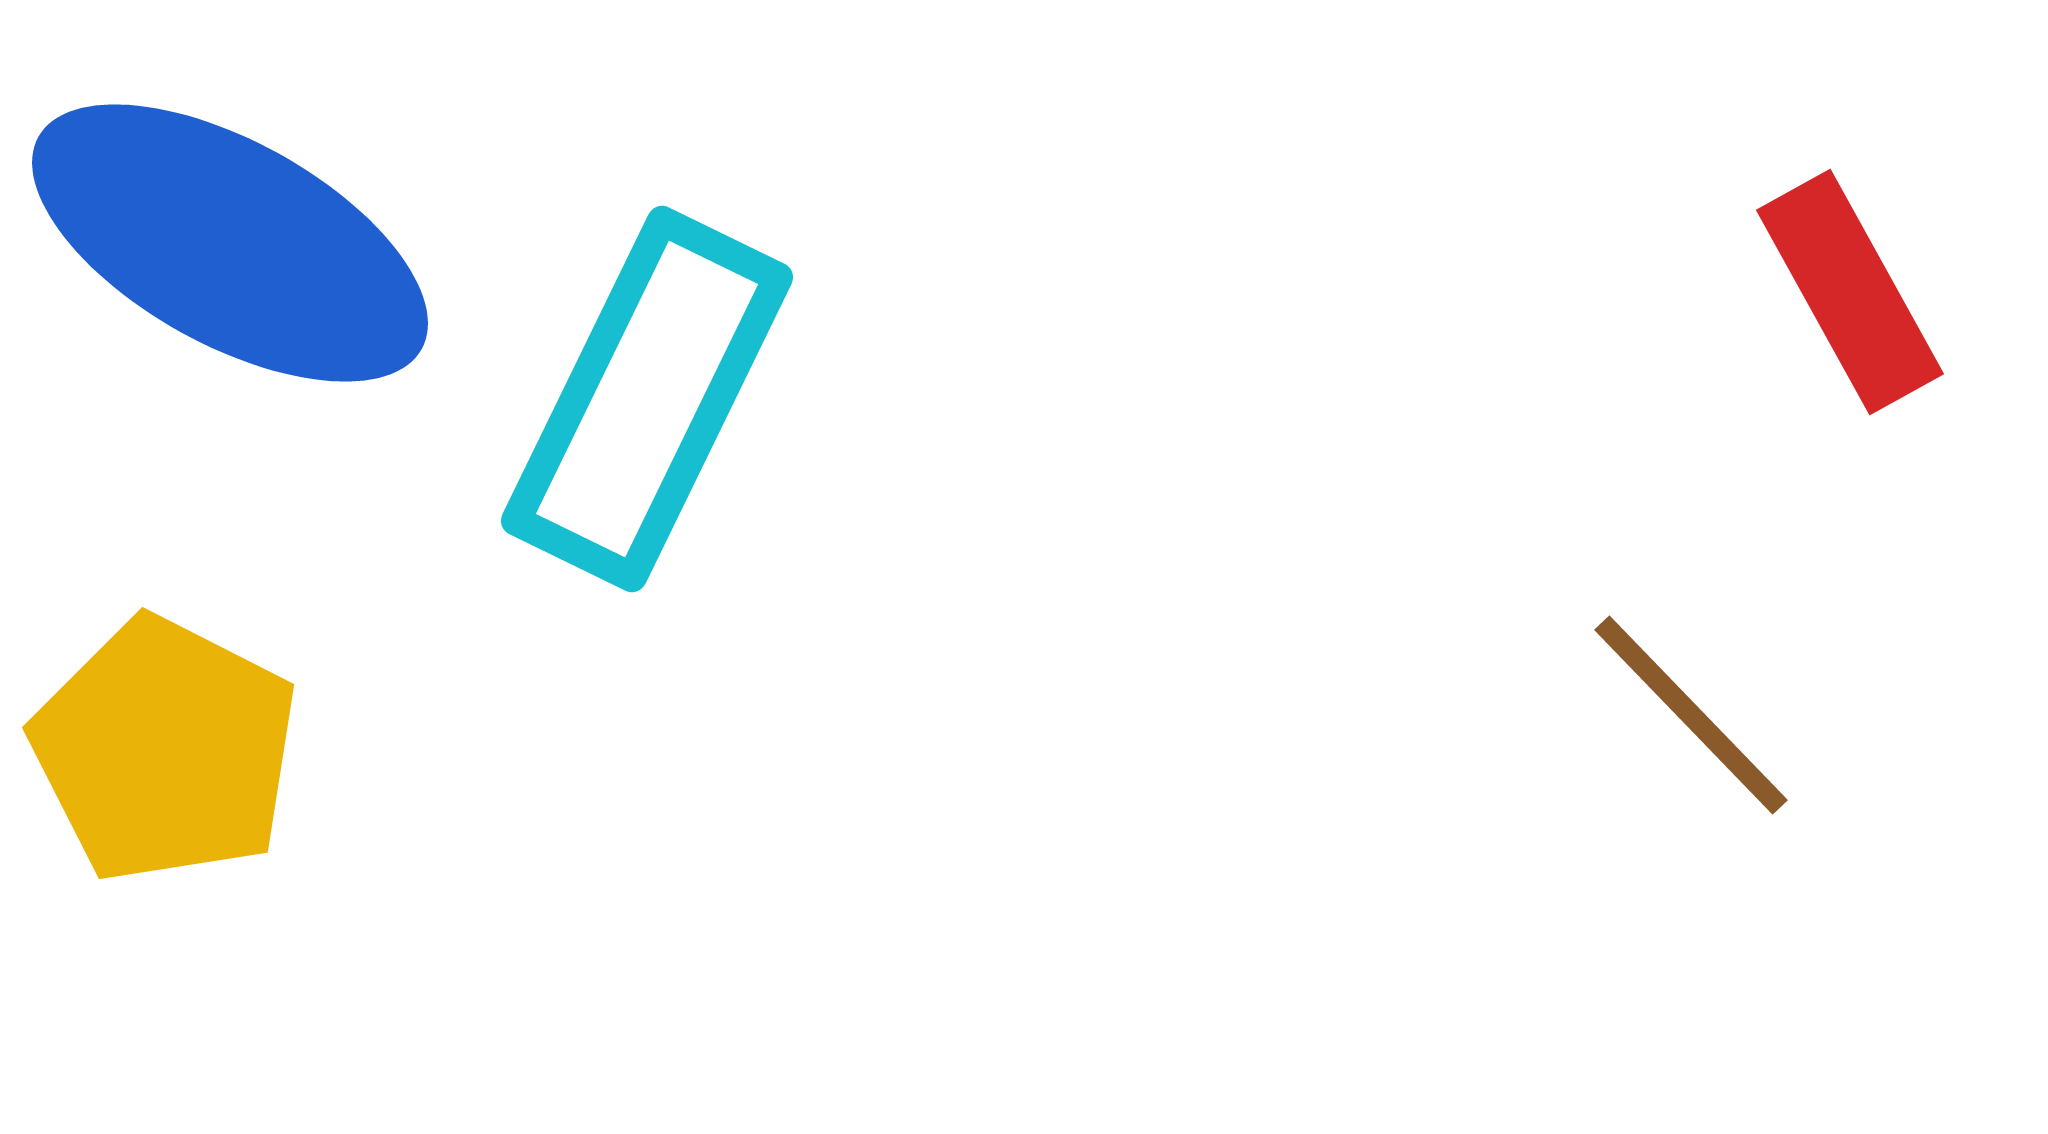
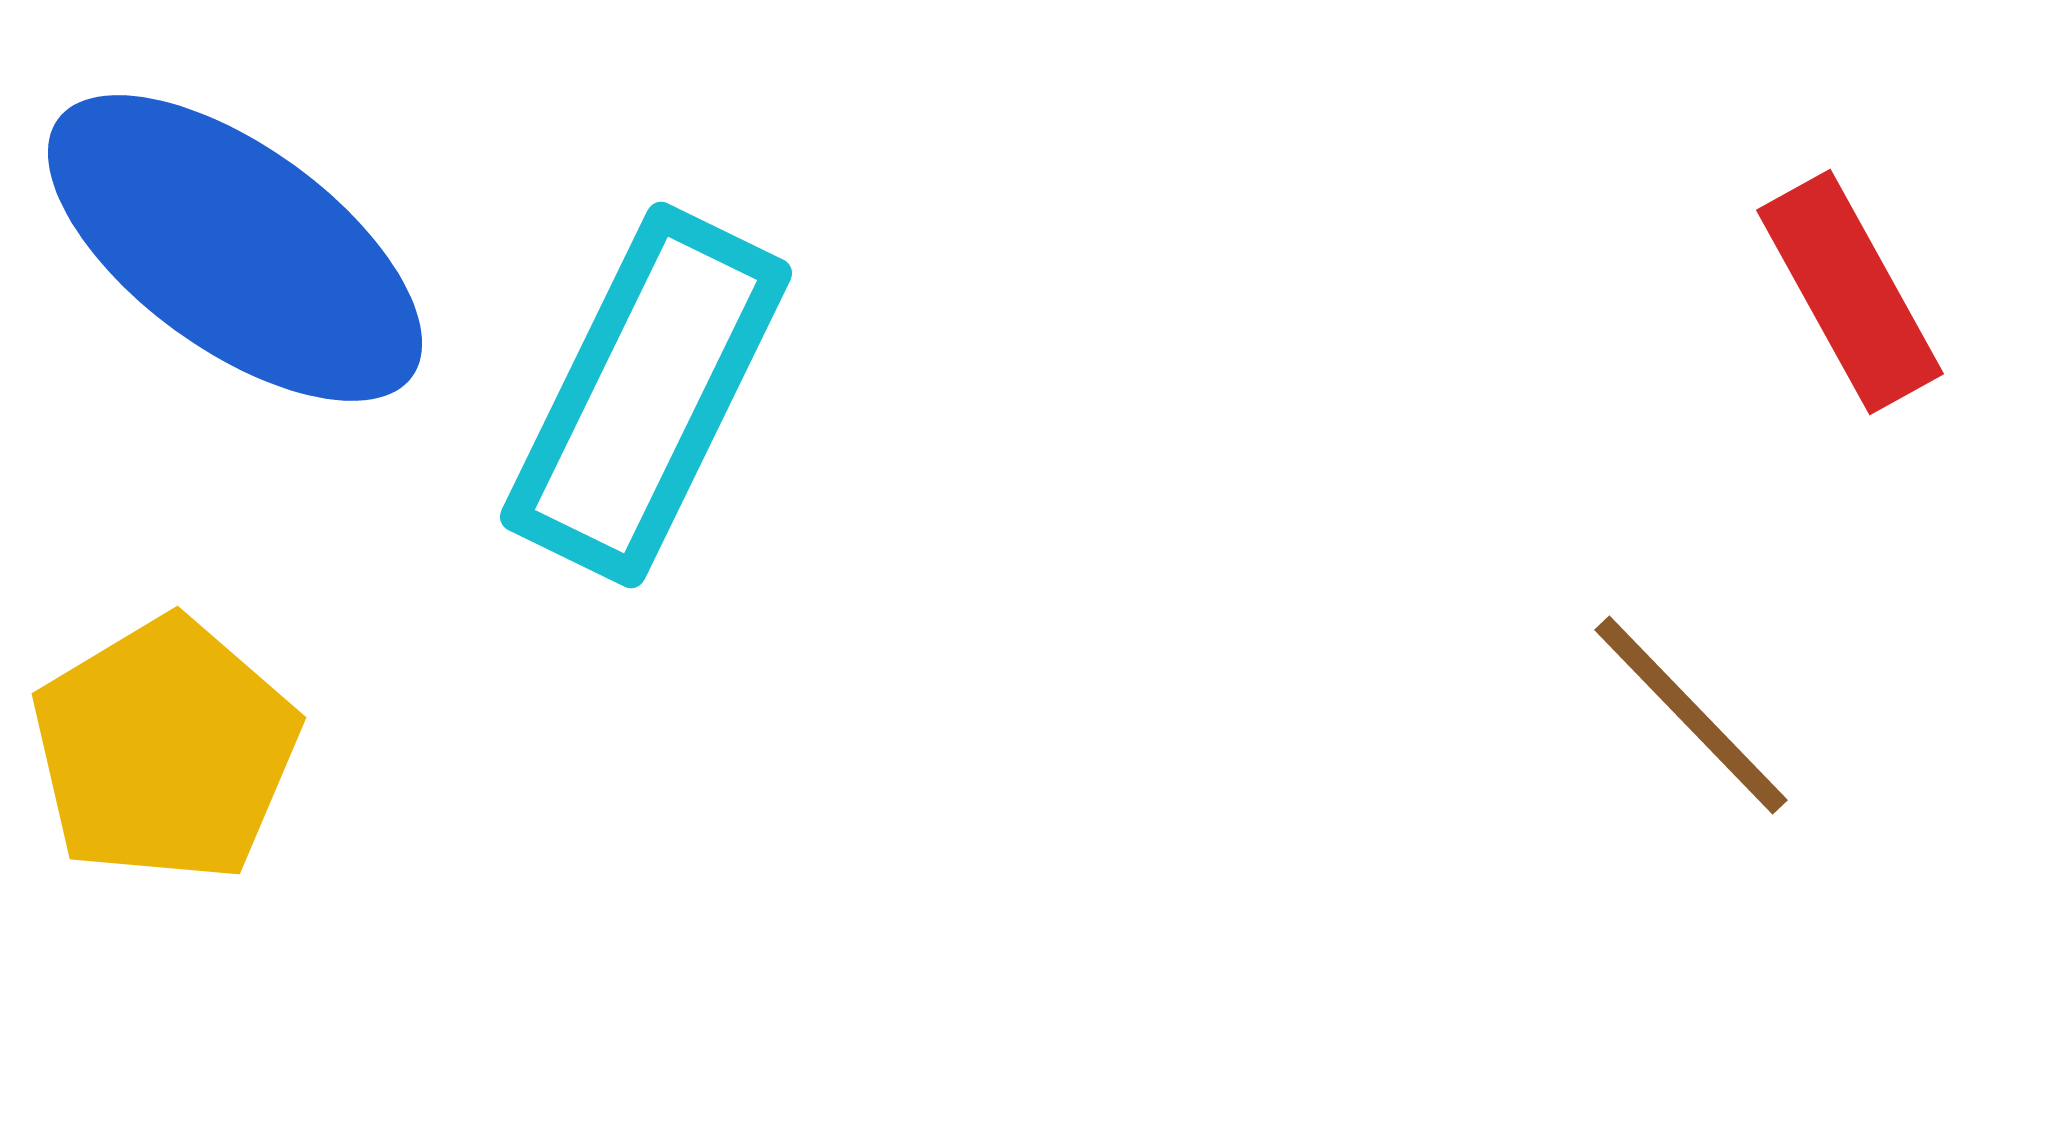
blue ellipse: moved 5 px right, 5 px down; rotated 7 degrees clockwise
cyan rectangle: moved 1 px left, 4 px up
yellow pentagon: rotated 14 degrees clockwise
